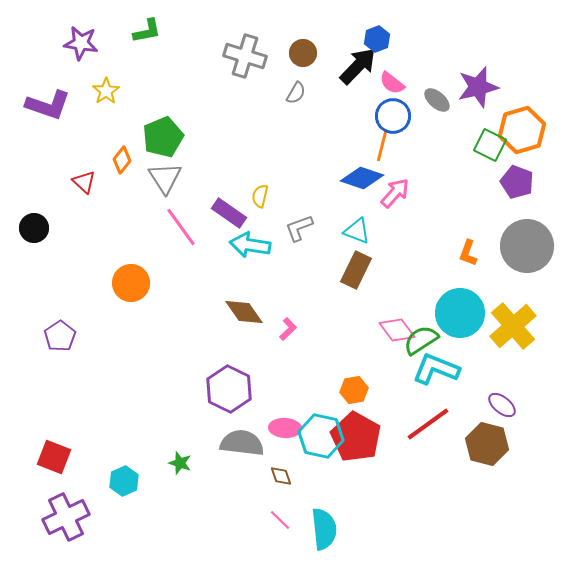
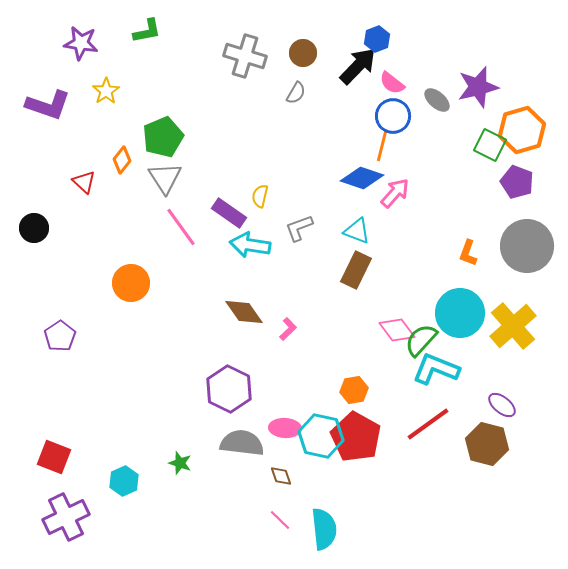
green semicircle at (421, 340): rotated 15 degrees counterclockwise
